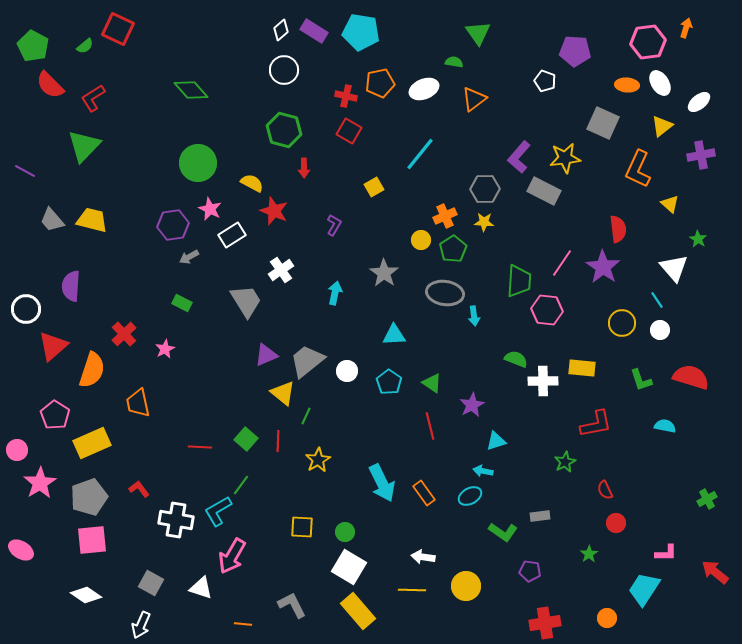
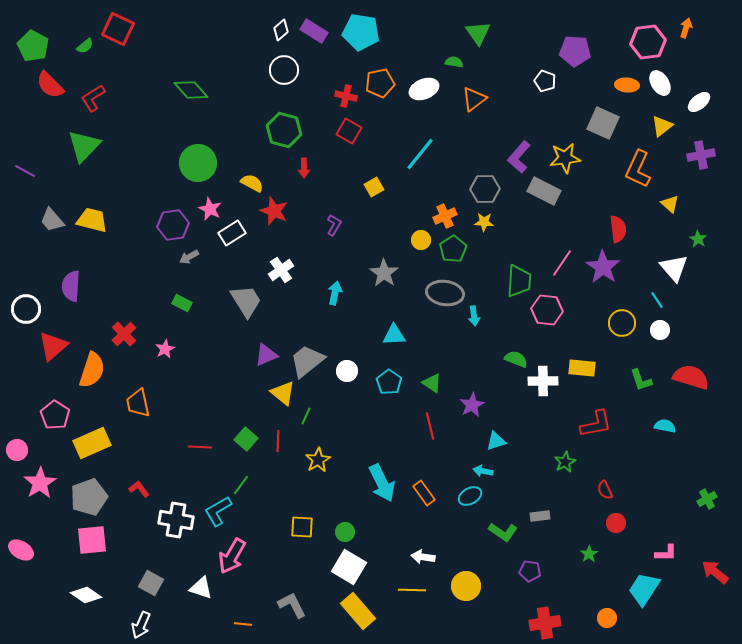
white rectangle at (232, 235): moved 2 px up
